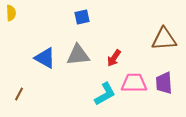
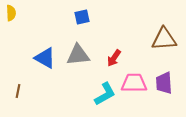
brown line: moved 1 px left, 3 px up; rotated 16 degrees counterclockwise
